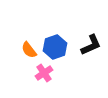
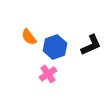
orange semicircle: moved 13 px up
pink cross: moved 4 px right, 1 px down
